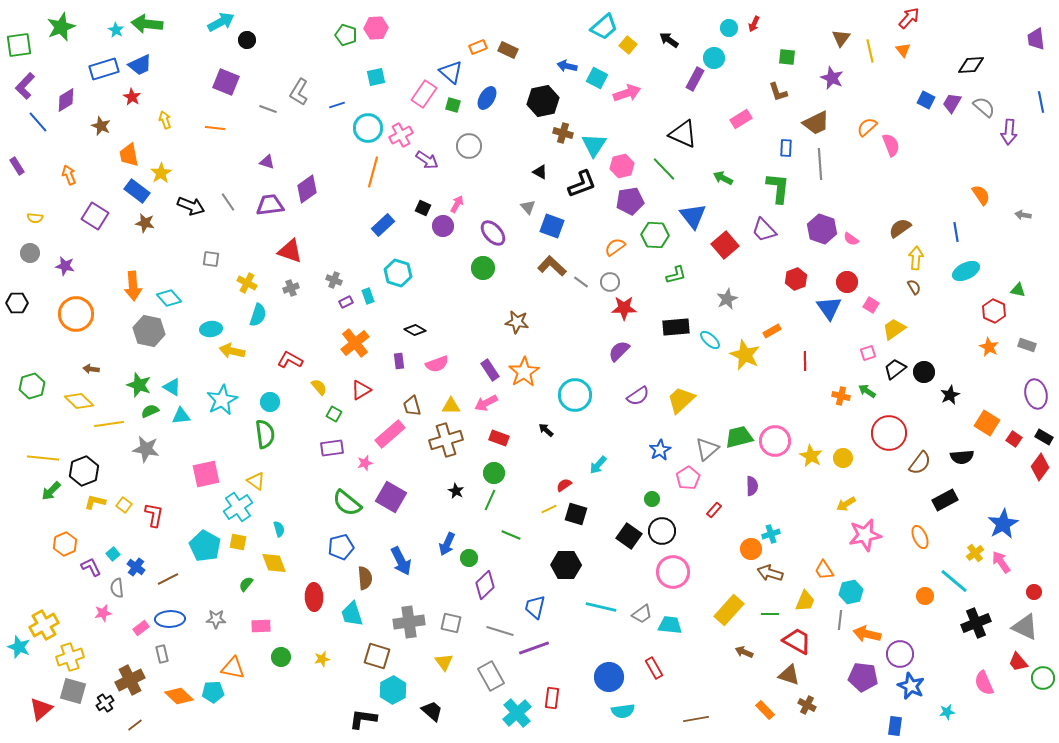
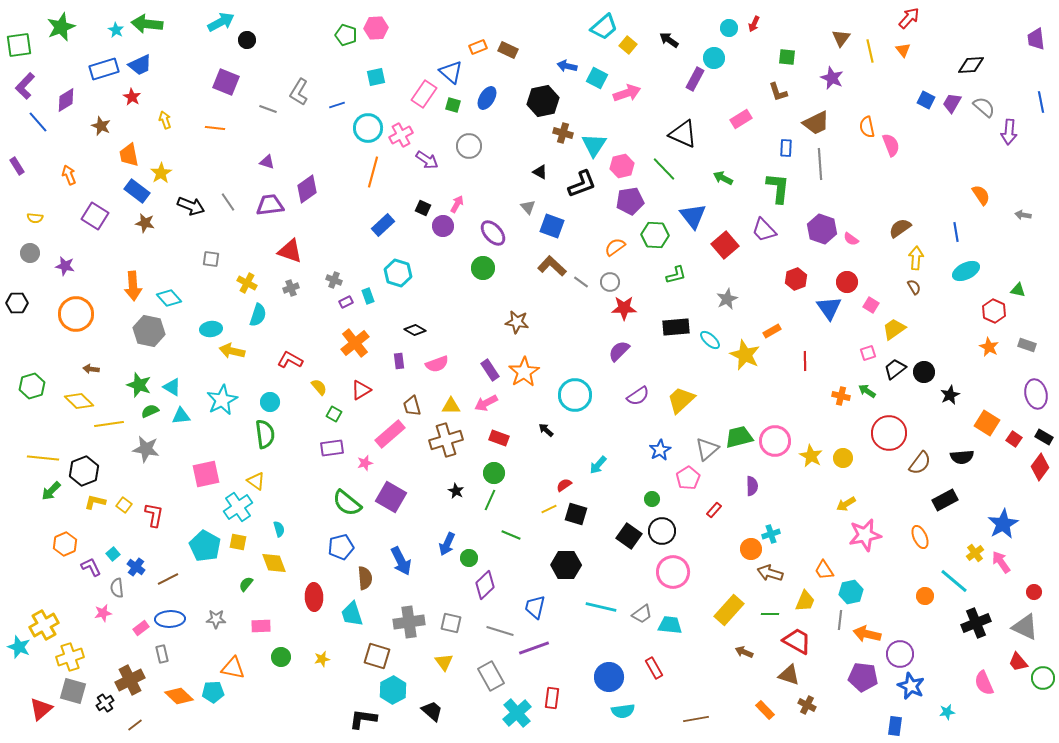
orange semicircle at (867, 127): rotated 60 degrees counterclockwise
